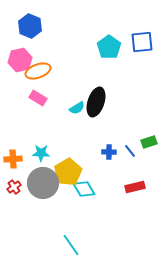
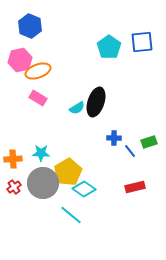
blue cross: moved 5 px right, 14 px up
cyan diamond: rotated 25 degrees counterclockwise
cyan line: moved 30 px up; rotated 15 degrees counterclockwise
